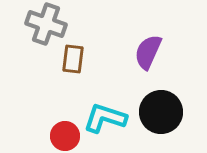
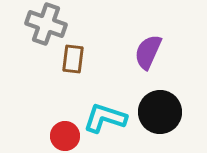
black circle: moved 1 px left
